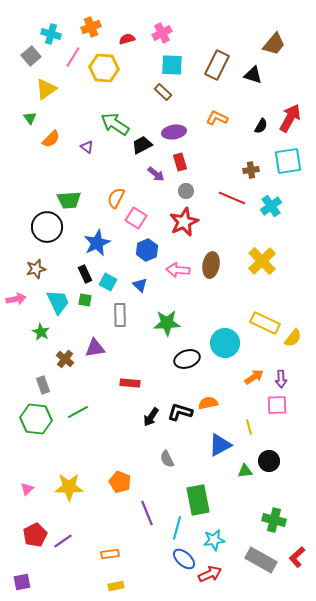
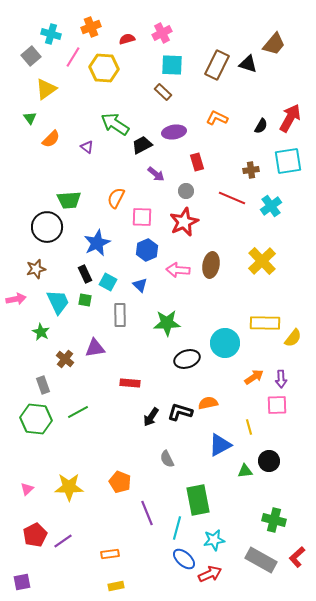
black triangle at (253, 75): moved 5 px left, 11 px up
red rectangle at (180, 162): moved 17 px right
pink square at (136, 218): moved 6 px right, 1 px up; rotated 30 degrees counterclockwise
yellow rectangle at (265, 323): rotated 24 degrees counterclockwise
